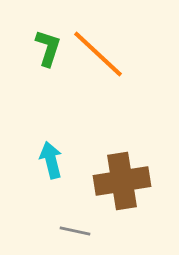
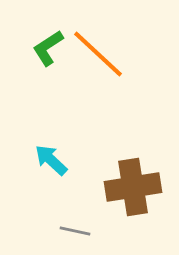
green L-shape: rotated 141 degrees counterclockwise
cyan arrow: rotated 33 degrees counterclockwise
brown cross: moved 11 px right, 6 px down
